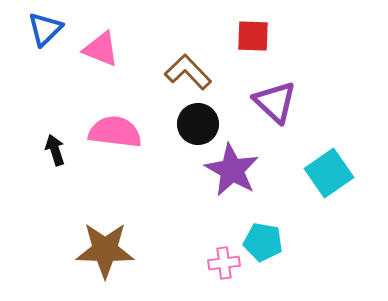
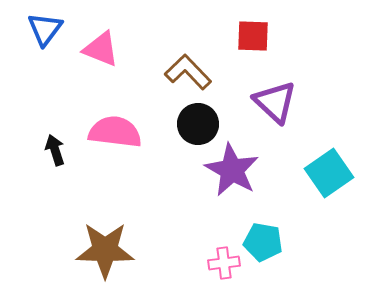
blue triangle: rotated 9 degrees counterclockwise
